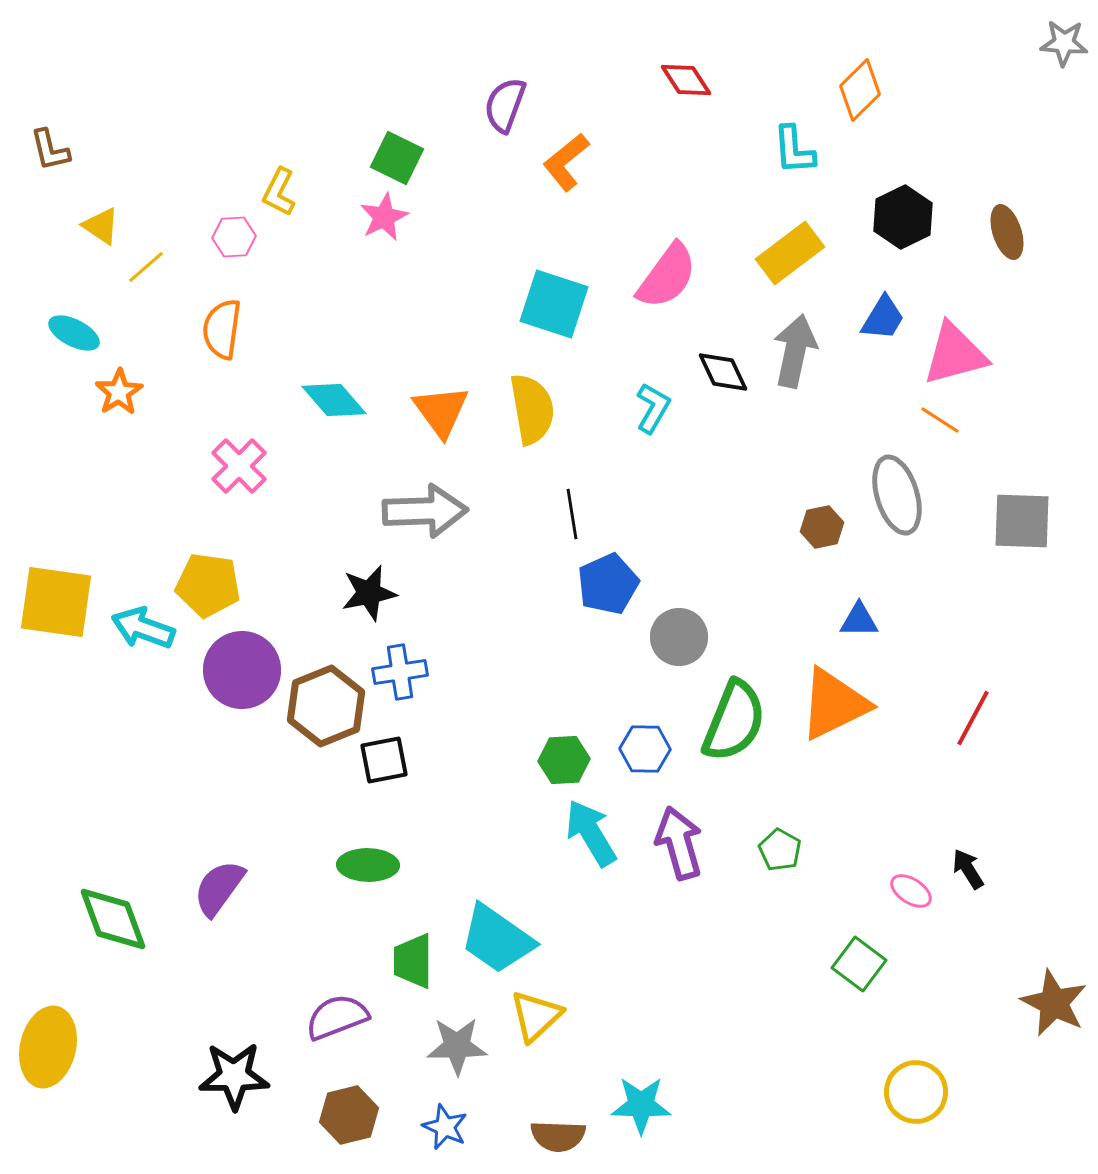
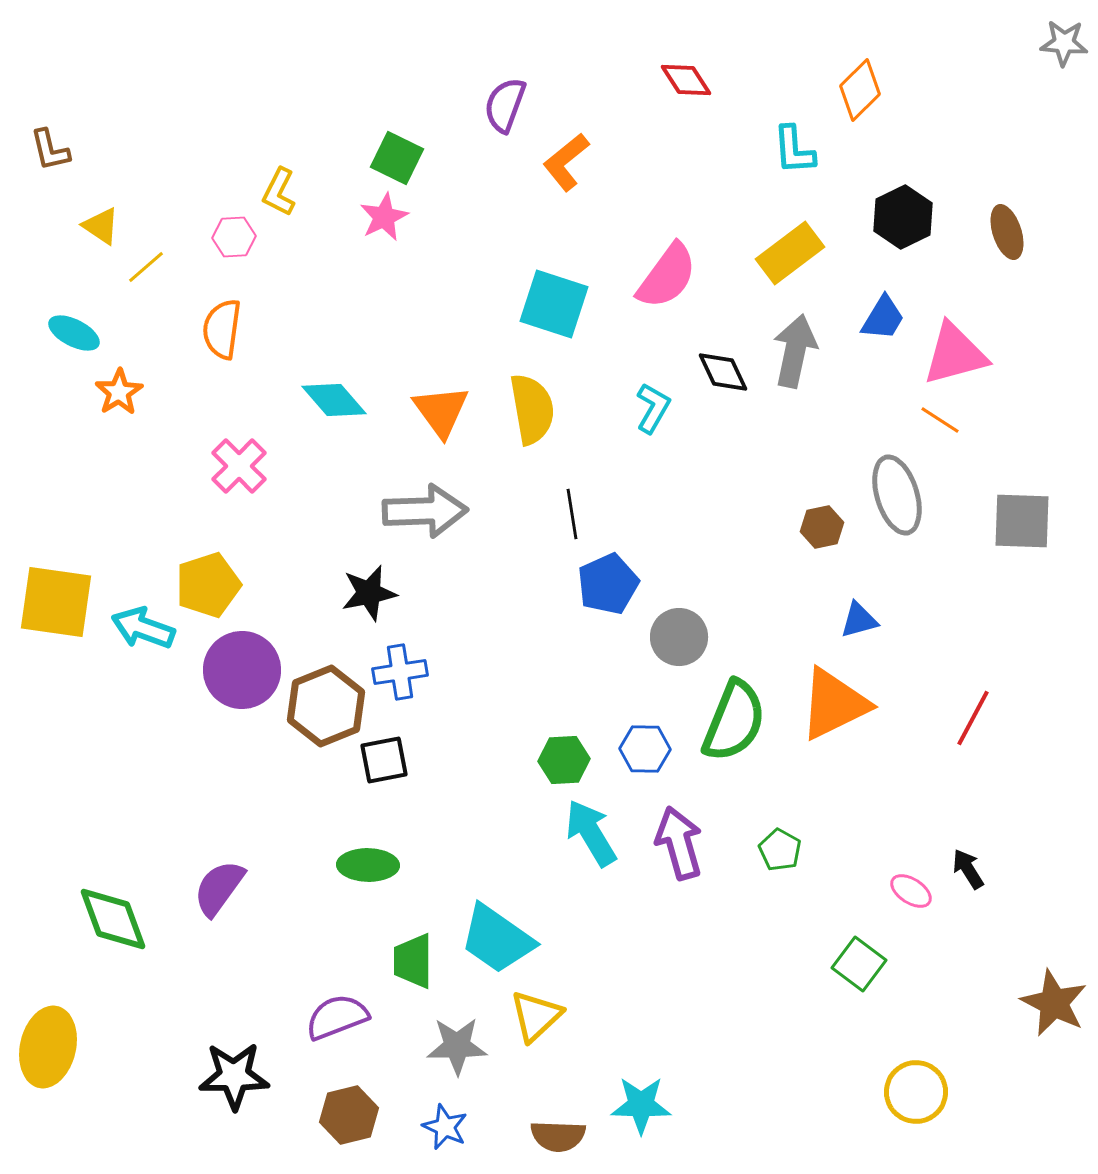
yellow pentagon at (208, 585): rotated 26 degrees counterclockwise
blue triangle at (859, 620): rotated 15 degrees counterclockwise
